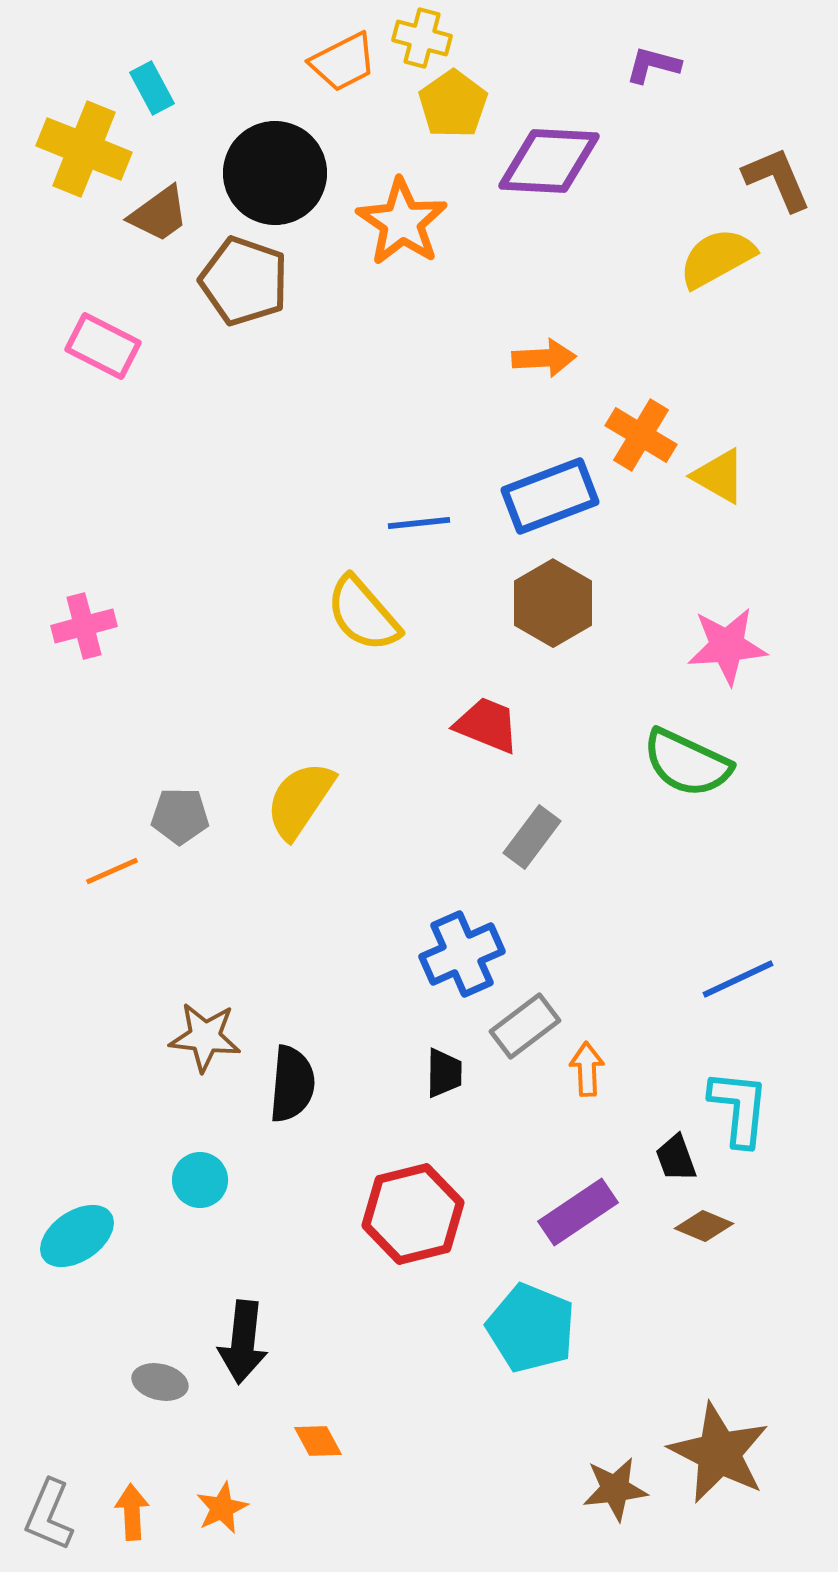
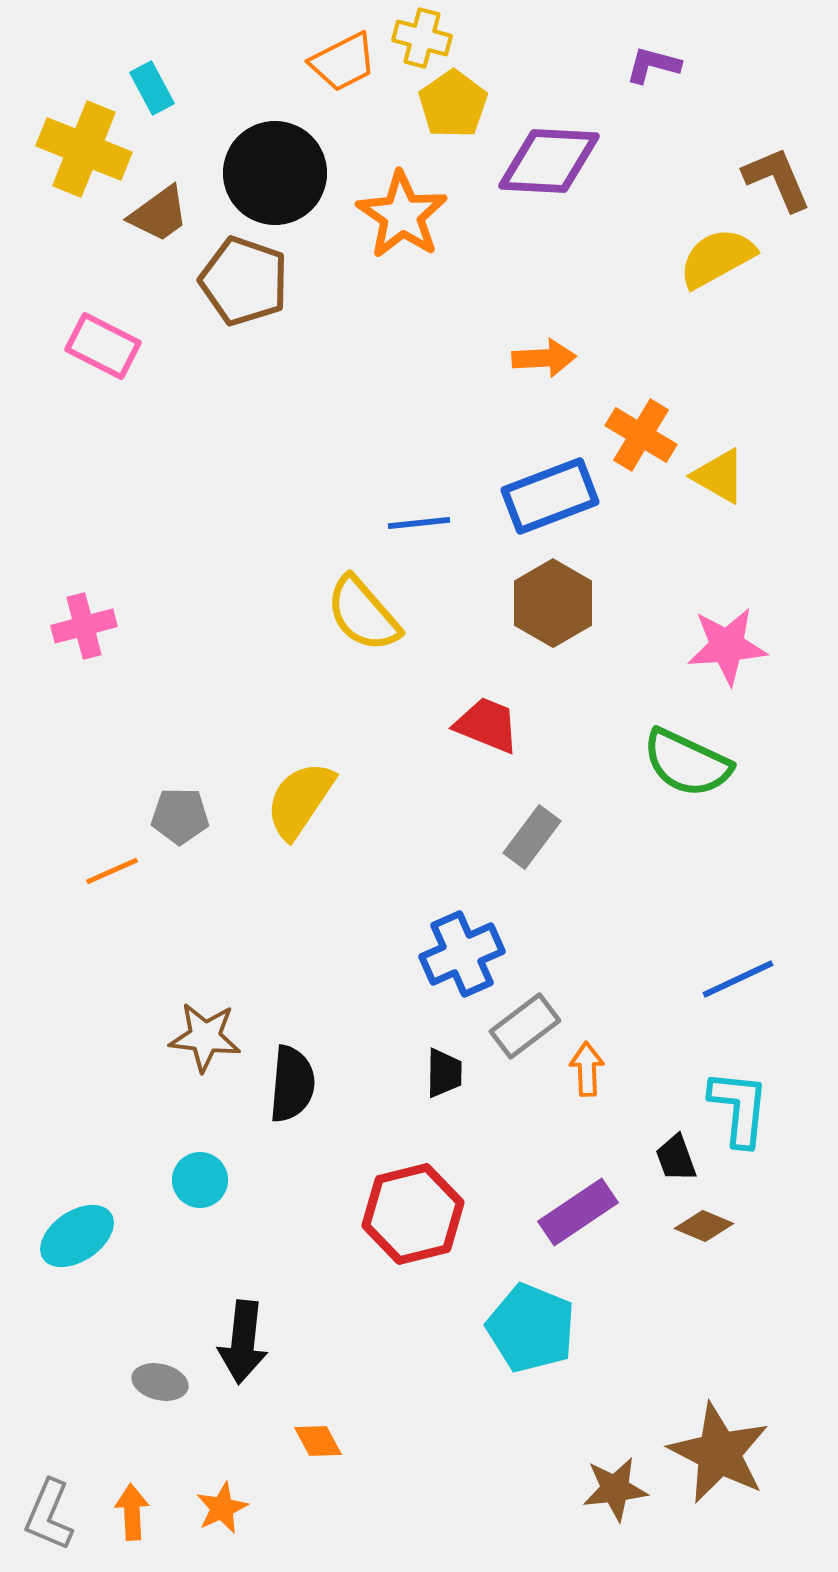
orange star at (402, 222): moved 7 px up
